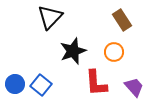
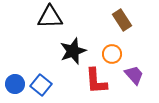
black triangle: rotated 44 degrees clockwise
orange circle: moved 2 px left, 2 px down
red L-shape: moved 2 px up
purple trapezoid: moved 12 px up
